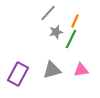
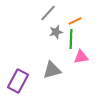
orange line: rotated 40 degrees clockwise
green line: rotated 24 degrees counterclockwise
pink triangle: moved 13 px up
purple rectangle: moved 7 px down
